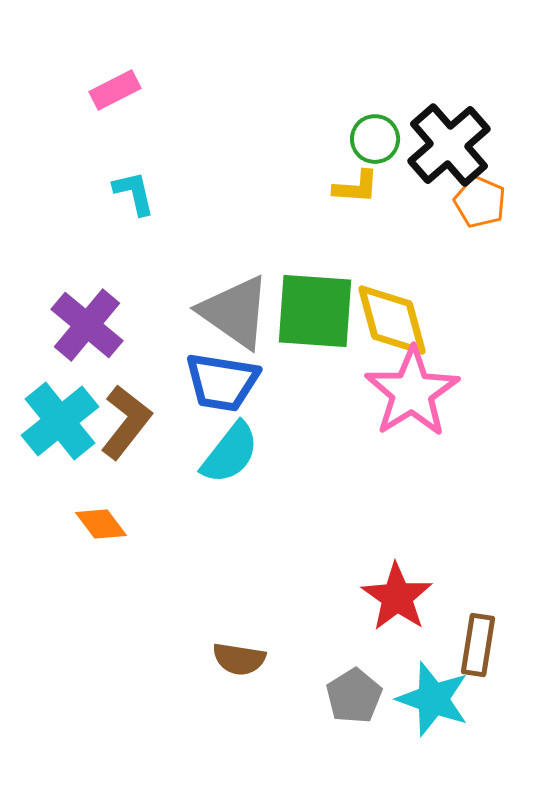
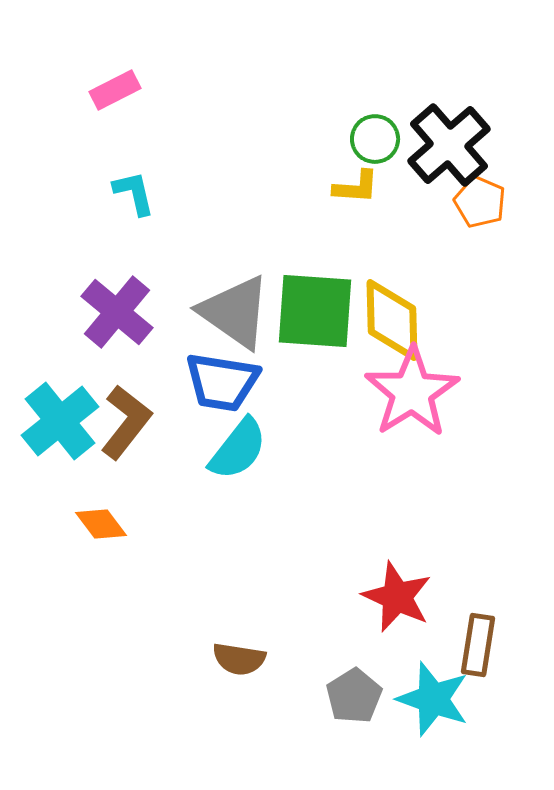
yellow diamond: rotated 14 degrees clockwise
purple cross: moved 30 px right, 13 px up
cyan semicircle: moved 8 px right, 4 px up
red star: rotated 10 degrees counterclockwise
